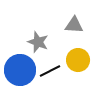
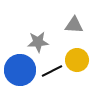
gray star: rotated 25 degrees counterclockwise
yellow circle: moved 1 px left
black line: moved 2 px right
